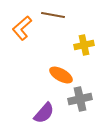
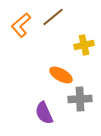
brown line: moved 2 px down; rotated 50 degrees counterclockwise
orange L-shape: moved 1 px left, 3 px up
gray cross: rotated 10 degrees clockwise
purple semicircle: rotated 115 degrees clockwise
